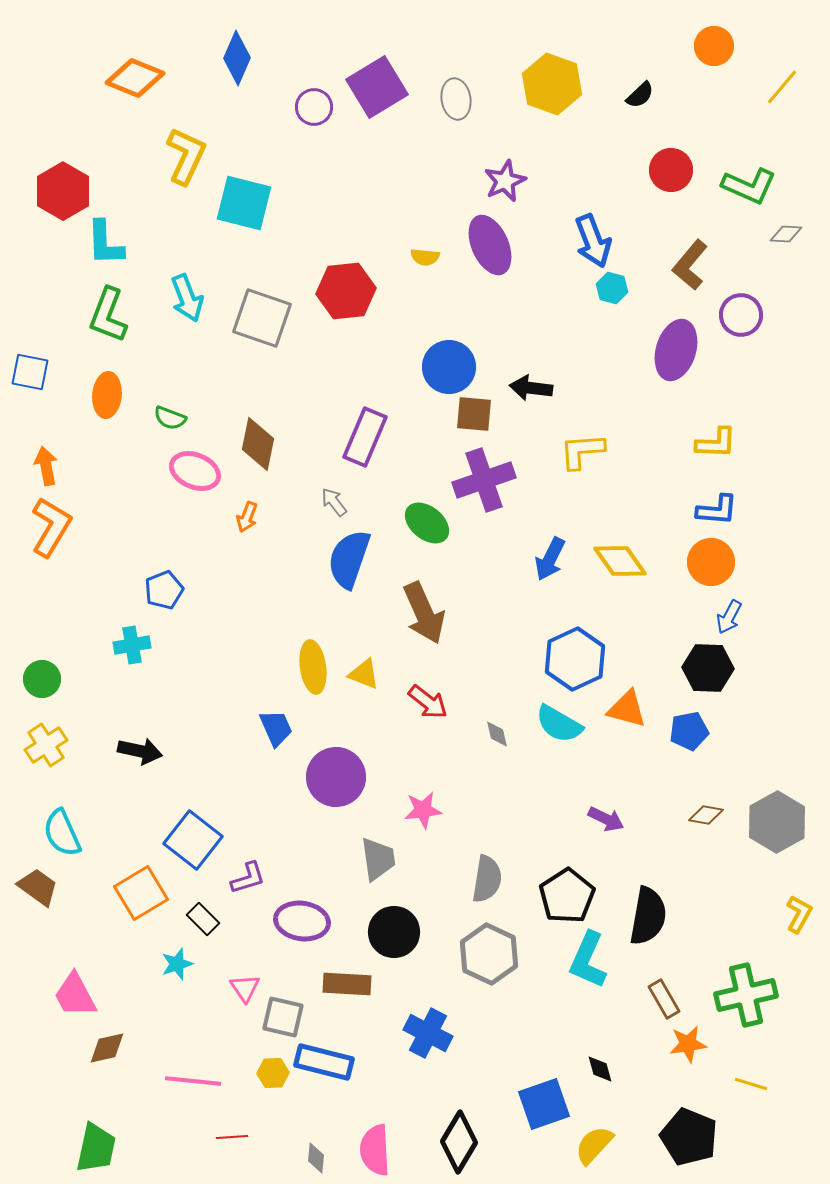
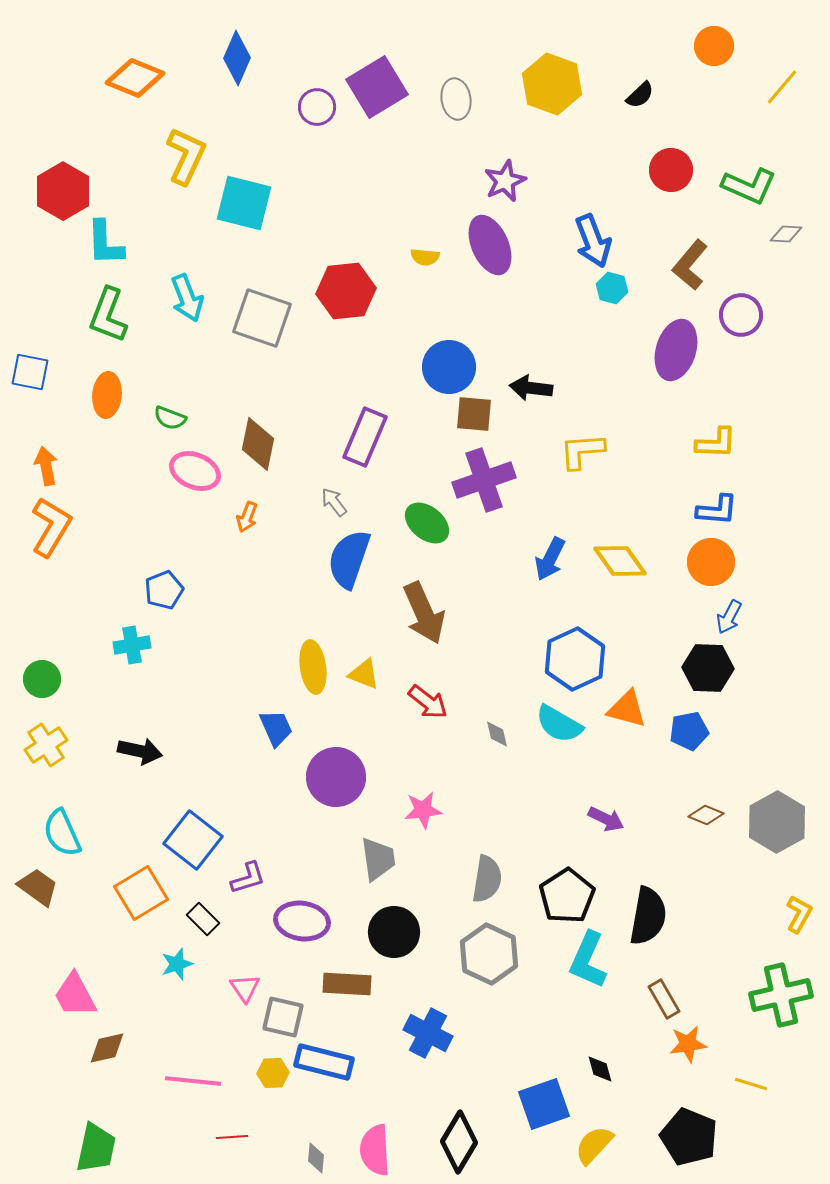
purple circle at (314, 107): moved 3 px right
brown diamond at (706, 815): rotated 12 degrees clockwise
green cross at (746, 995): moved 35 px right
